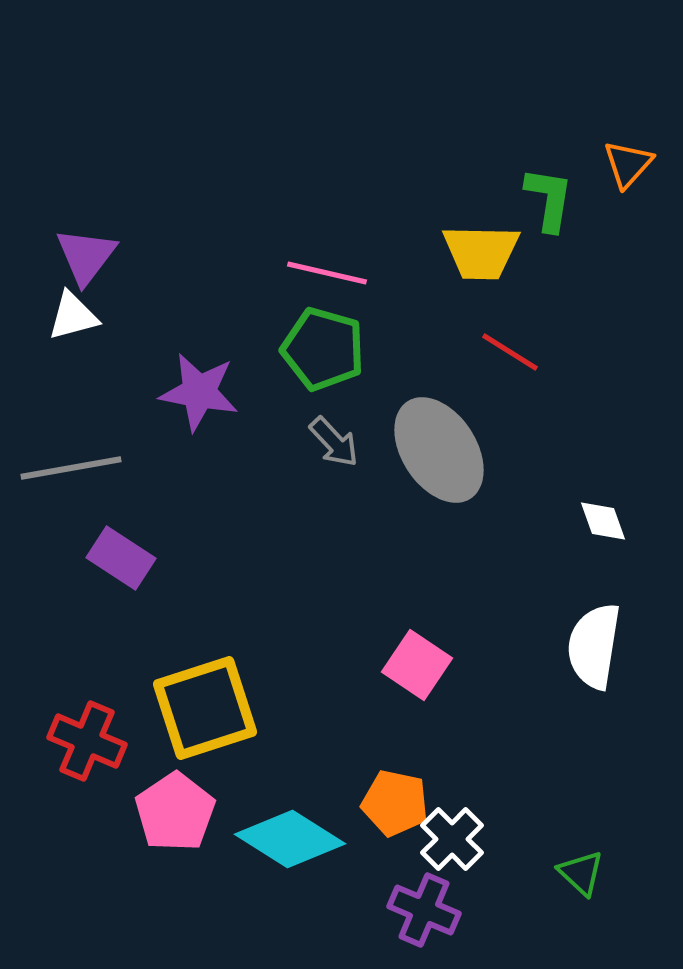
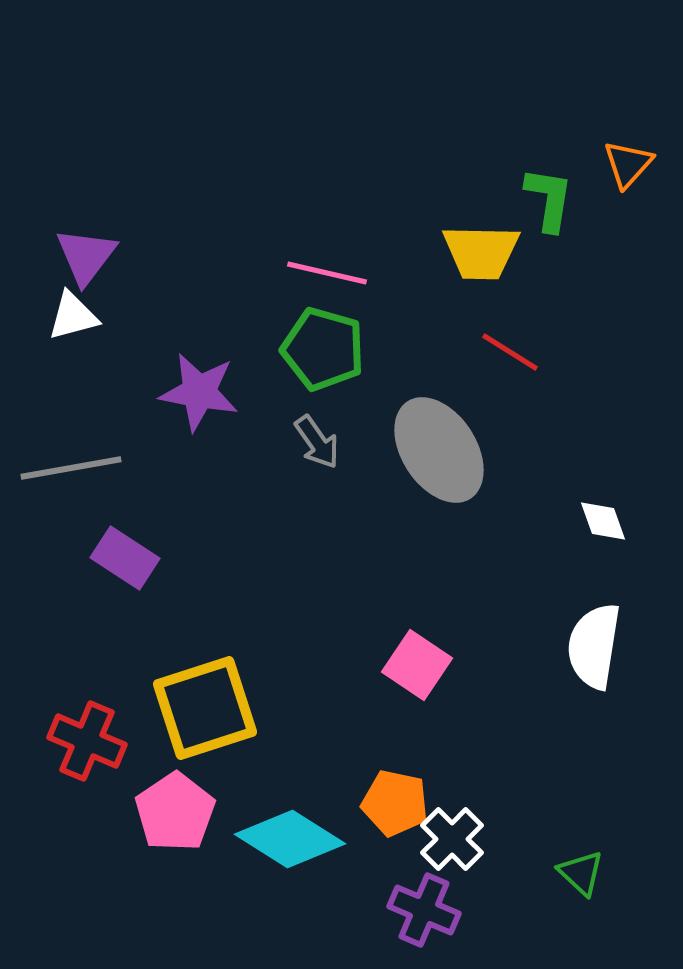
gray arrow: moved 17 px left; rotated 8 degrees clockwise
purple rectangle: moved 4 px right
